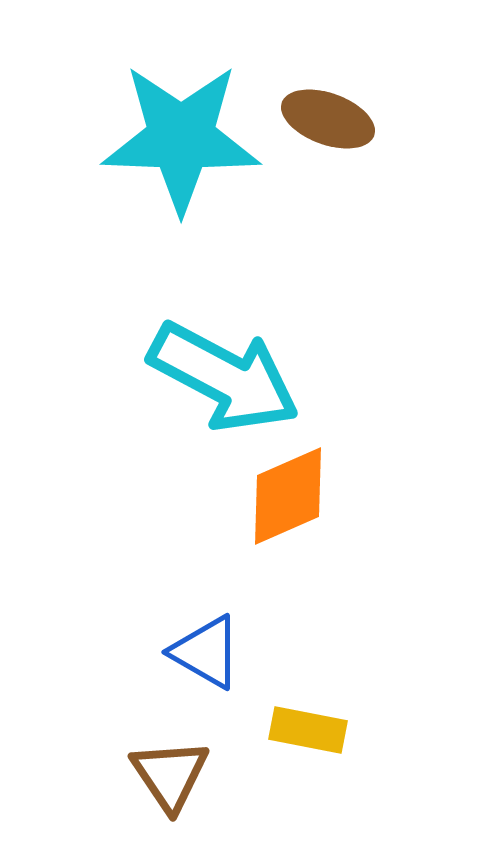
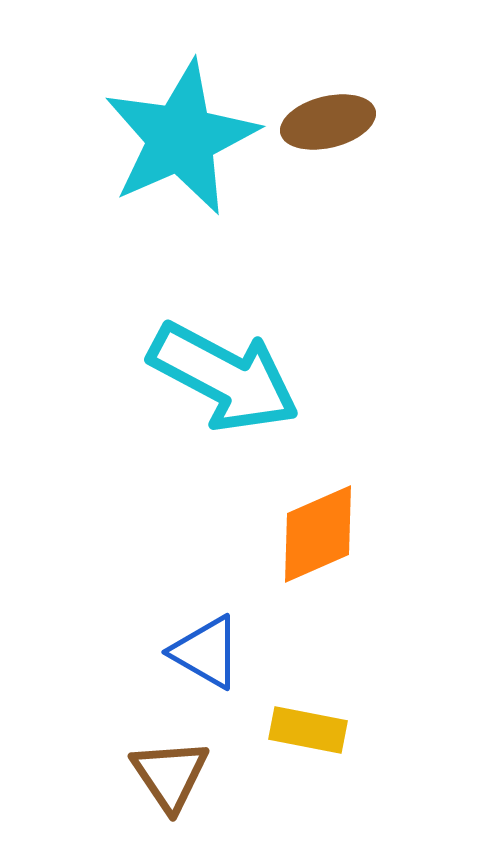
brown ellipse: moved 3 px down; rotated 34 degrees counterclockwise
cyan star: rotated 26 degrees counterclockwise
orange diamond: moved 30 px right, 38 px down
